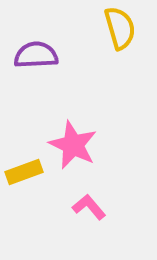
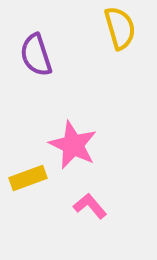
purple semicircle: rotated 105 degrees counterclockwise
yellow rectangle: moved 4 px right, 6 px down
pink L-shape: moved 1 px right, 1 px up
